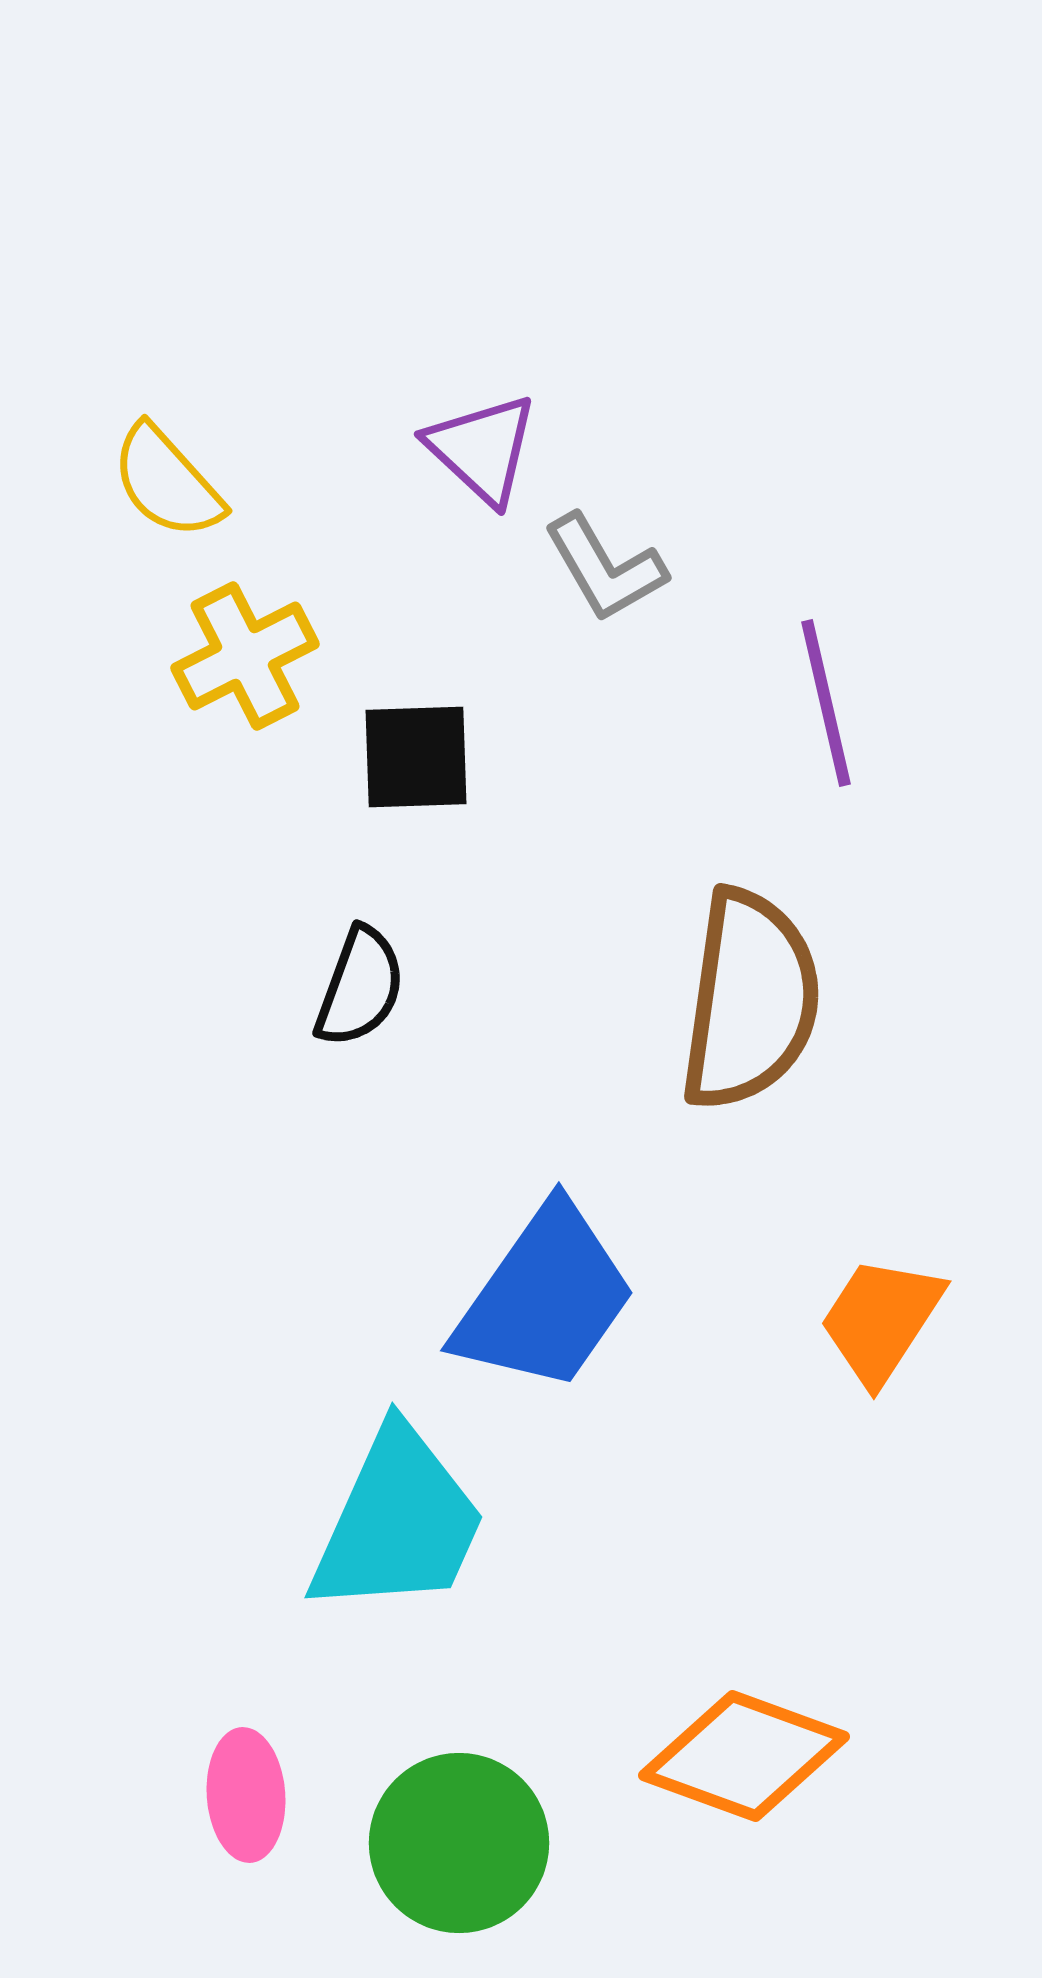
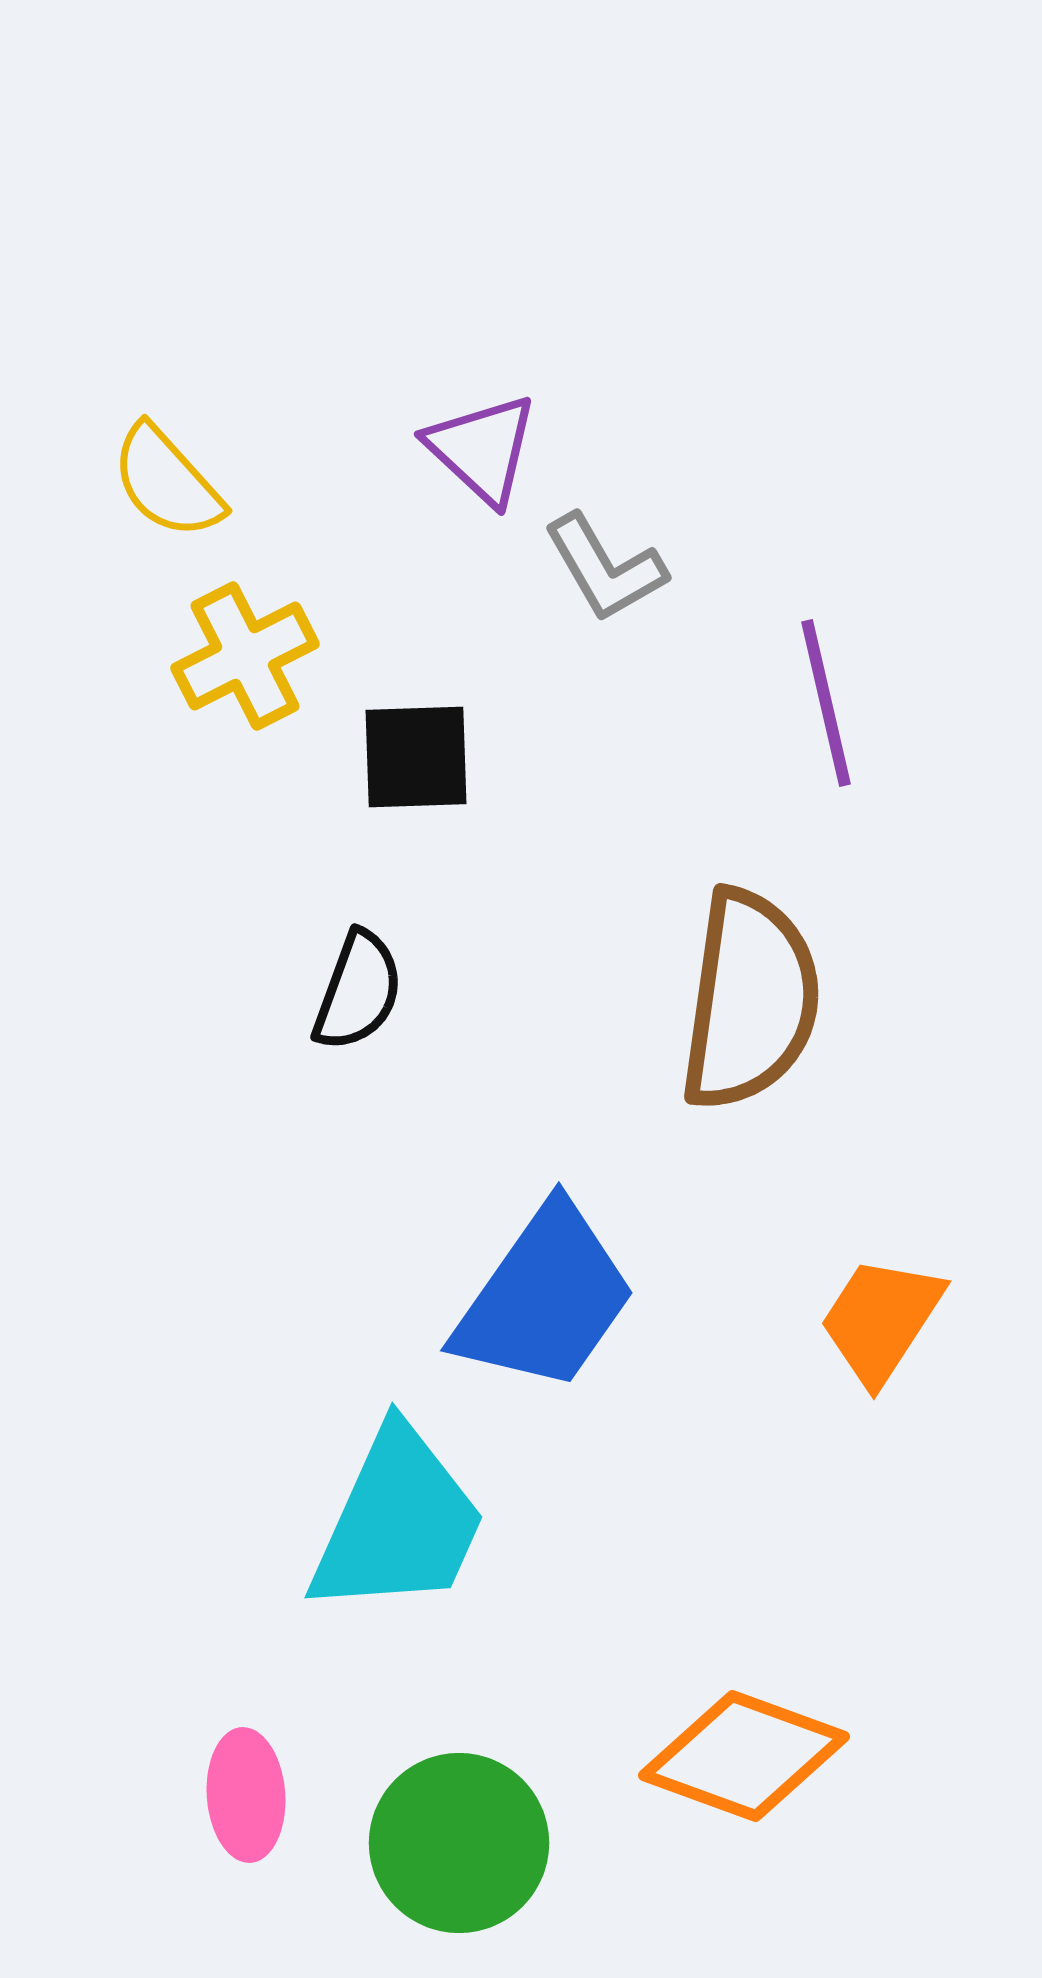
black semicircle: moved 2 px left, 4 px down
